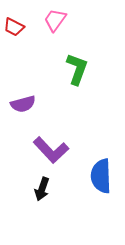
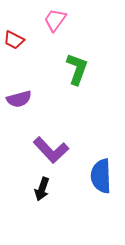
red trapezoid: moved 13 px down
purple semicircle: moved 4 px left, 5 px up
